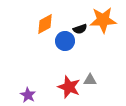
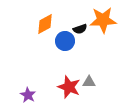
gray triangle: moved 1 px left, 2 px down
